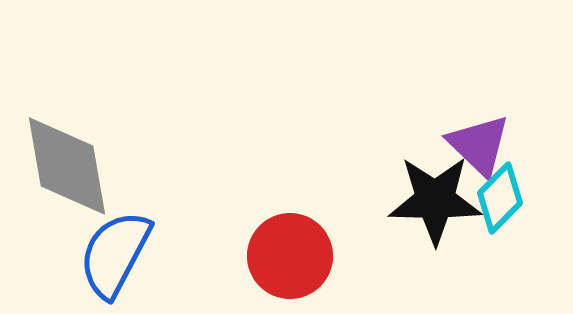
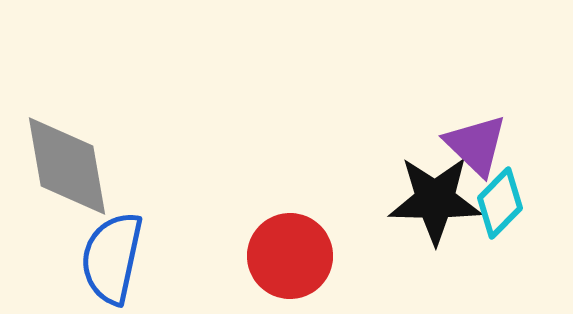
purple triangle: moved 3 px left
cyan diamond: moved 5 px down
blue semicircle: moved 3 px left, 4 px down; rotated 16 degrees counterclockwise
